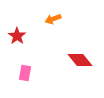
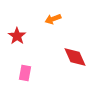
red diamond: moved 5 px left, 3 px up; rotated 15 degrees clockwise
